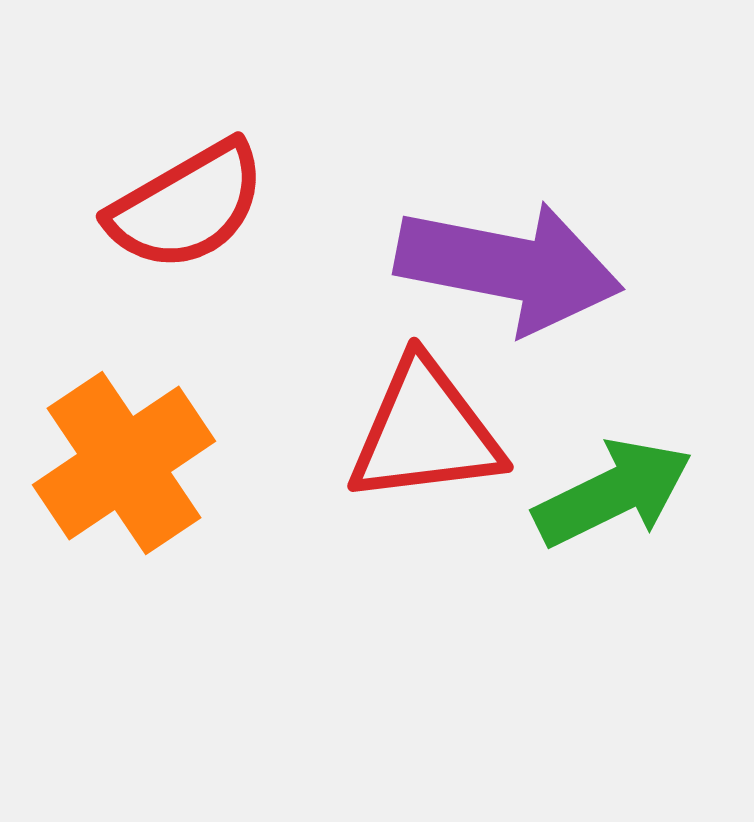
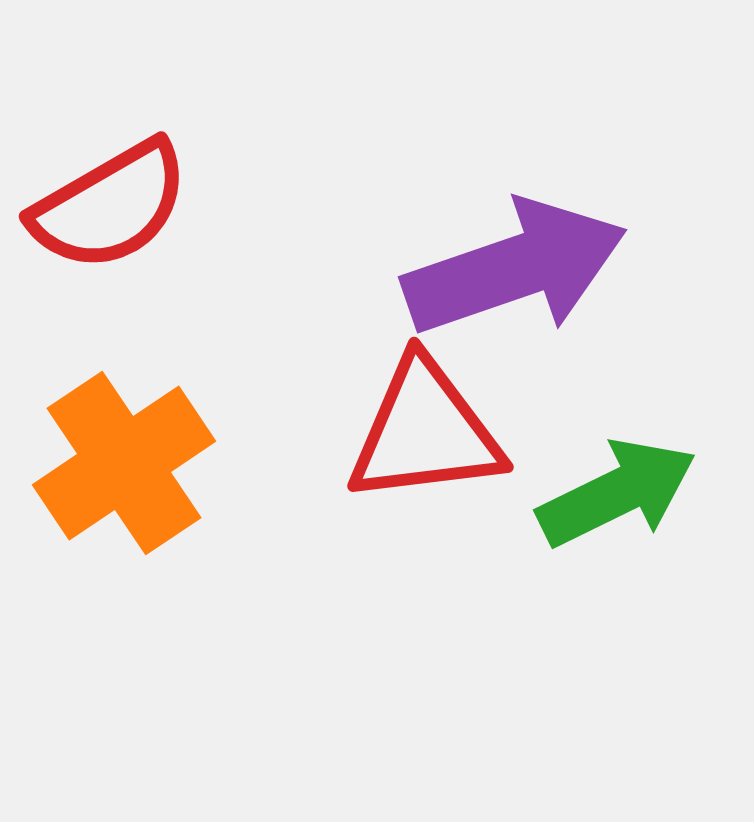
red semicircle: moved 77 px left
purple arrow: moved 6 px right, 1 px down; rotated 30 degrees counterclockwise
green arrow: moved 4 px right
